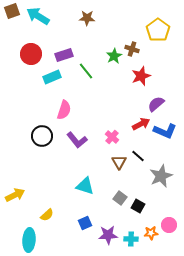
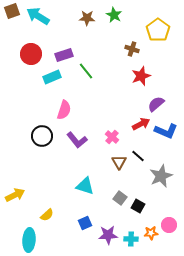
green star: moved 41 px up; rotated 14 degrees counterclockwise
blue L-shape: moved 1 px right
